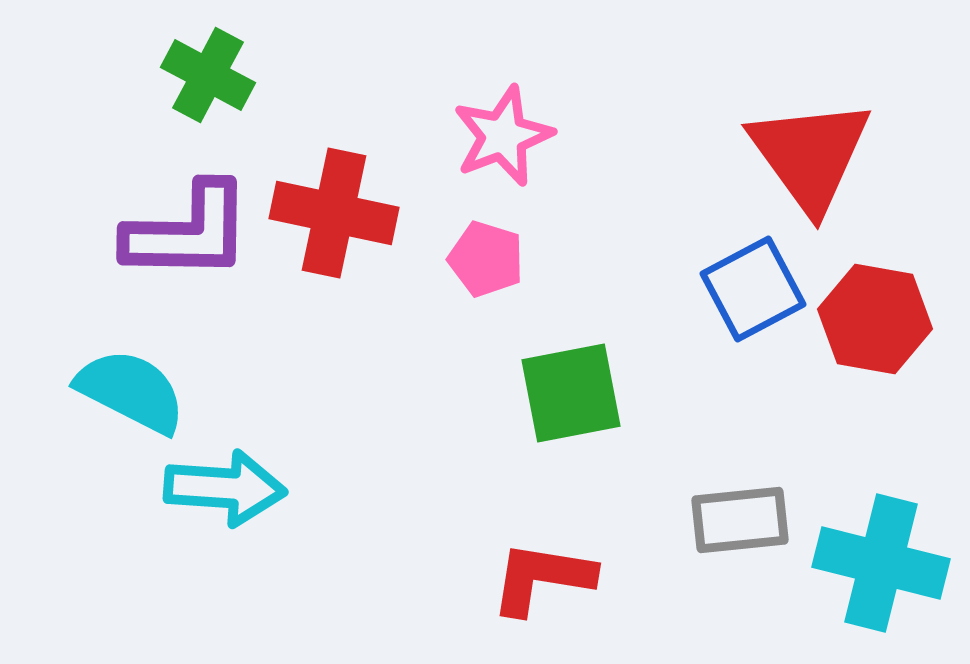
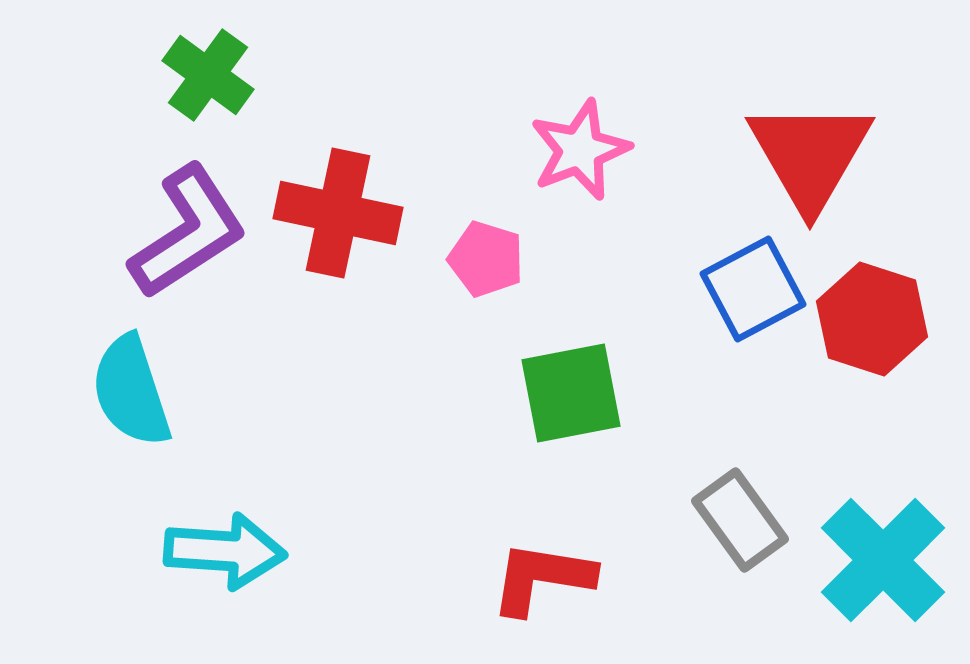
green cross: rotated 8 degrees clockwise
pink star: moved 77 px right, 14 px down
red triangle: rotated 6 degrees clockwise
red cross: moved 4 px right
purple L-shape: rotated 34 degrees counterclockwise
red hexagon: moved 3 px left; rotated 8 degrees clockwise
cyan semicircle: rotated 135 degrees counterclockwise
cyan arrow: moved 63 px down
gray rectangle: rotated 60 degrees clockwise
cyan cross: moved 2 px right, 3 px up; rotated 31 degrees clockwise
